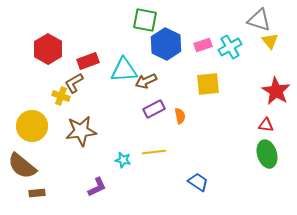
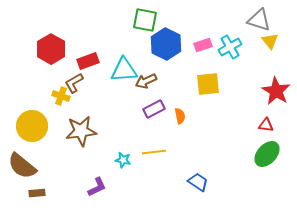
red hexagon: moved 3 px right
green ellipse: rotated 60 degrees clockwise
